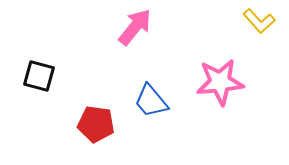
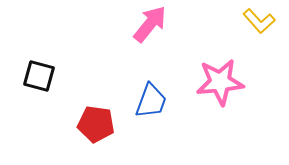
pink arrow: moved 15 px right, 3 px up
blue trapezoid: rotated 120 degrees counterclockwise
